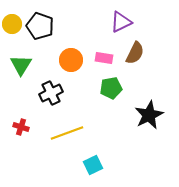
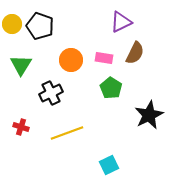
green pentagon: rotated 30 degrees counterclockwise
cyan square: moved 16 px right
